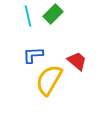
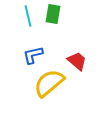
green rectangle: rotated 36 degrees counterclockwise
blue L-shape: rotated 10 degrees counterclockwise
yellow semicircle: moved 3 px down; rotated 20 degrees clockwise
